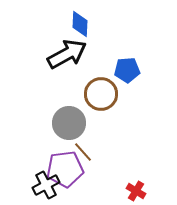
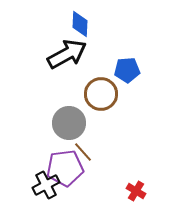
purple pentagon: moved 1 px up
